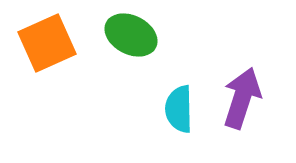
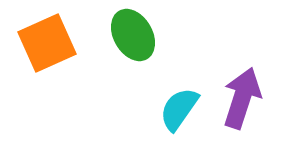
green ellipse: moved 2 px right; rotated 33 degrees clockwise
cyan semicircle: rotated 36 degrees clockwise
